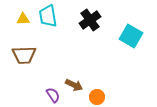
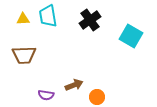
brown arrow: rotated 48 degrees counterclockwise
purple semicircle: moved 7 px left; rotated 133 degrees clockwise
